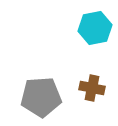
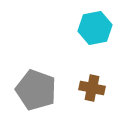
gray pentagon: moved 5 px left, 7 px up; rotated 24 degrees clockwise
